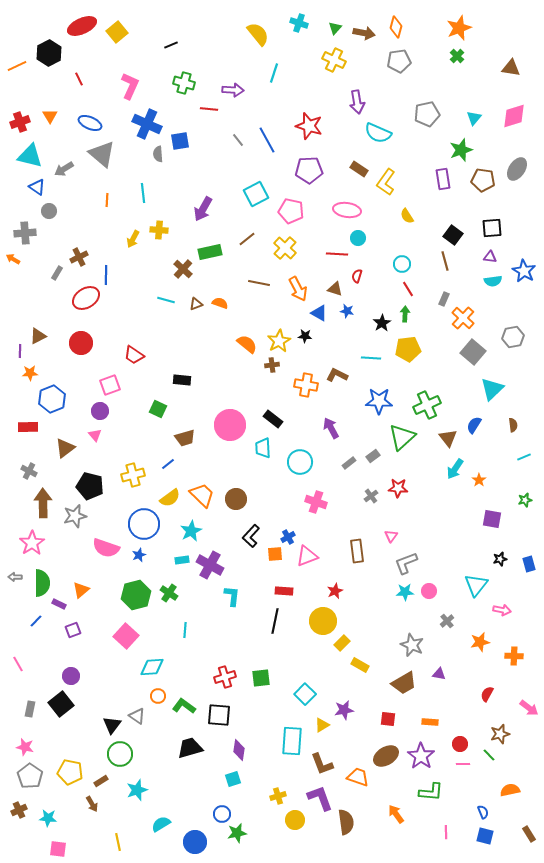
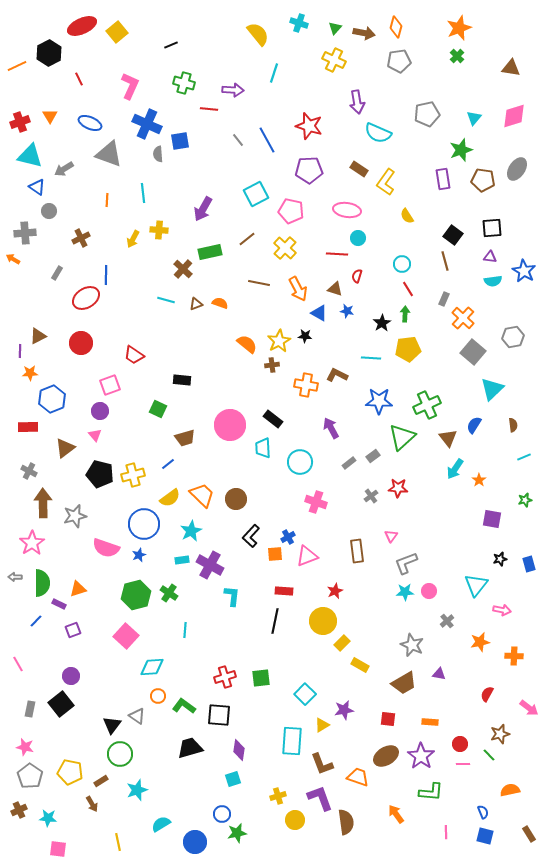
gray triangle at (102, 154): moved 7 px right; rotated 20 degrees counterclockwise
brown cross at (79, 257): moved 2 px right, 19 px up
black pentagon at (90, 486): moved 10 px right, 12 px up
orange triangle at (81, 590): moved 3 px left, 1 px up; rotated 24 degrees clockwise
